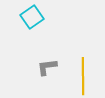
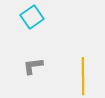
gray L-shape: moved 14 px left, 1 px up
